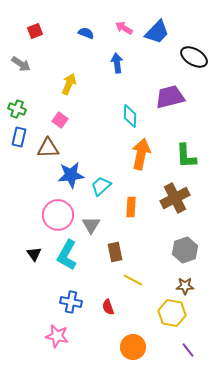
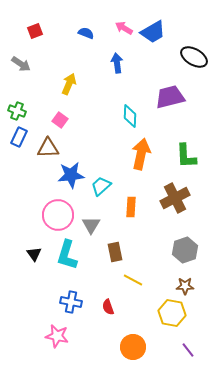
blue trapezoid: moved 4 px left; rotated 16 degrees clockwise
green cross: moved 2 px down
blue rectangle: rotated 12 degrees clockwise
cyan L-shape: rotated 12 degrees counterclockwise
